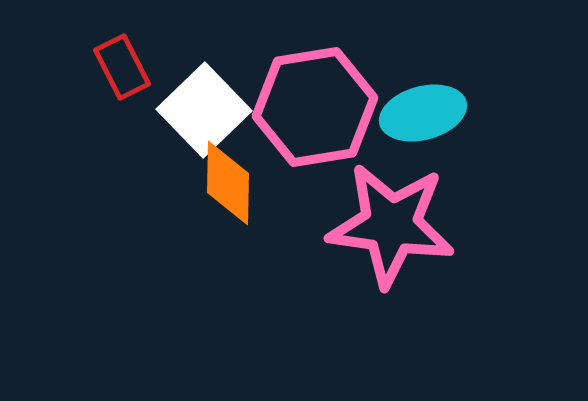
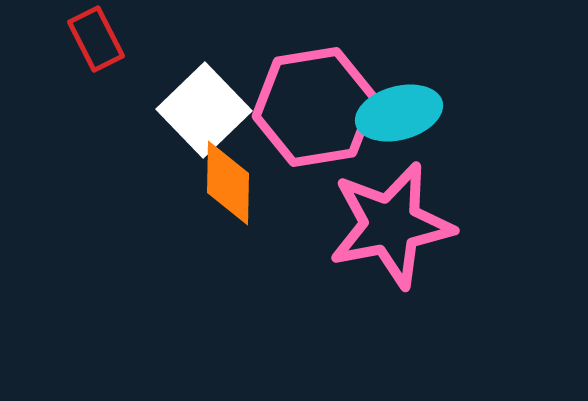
red rectangle: moved 26 px left, 28 px up
cyan ellipse: moved 24 px left
pink star: rotated 19 degrees counterclockwise
